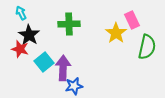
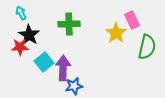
red star: moved 2 px up; rotated 18 degrees counterclockwise
